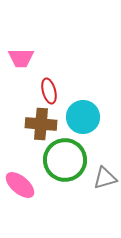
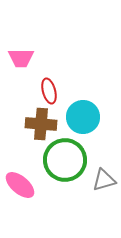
gray triangle: moved 1 px left, 2 px down
